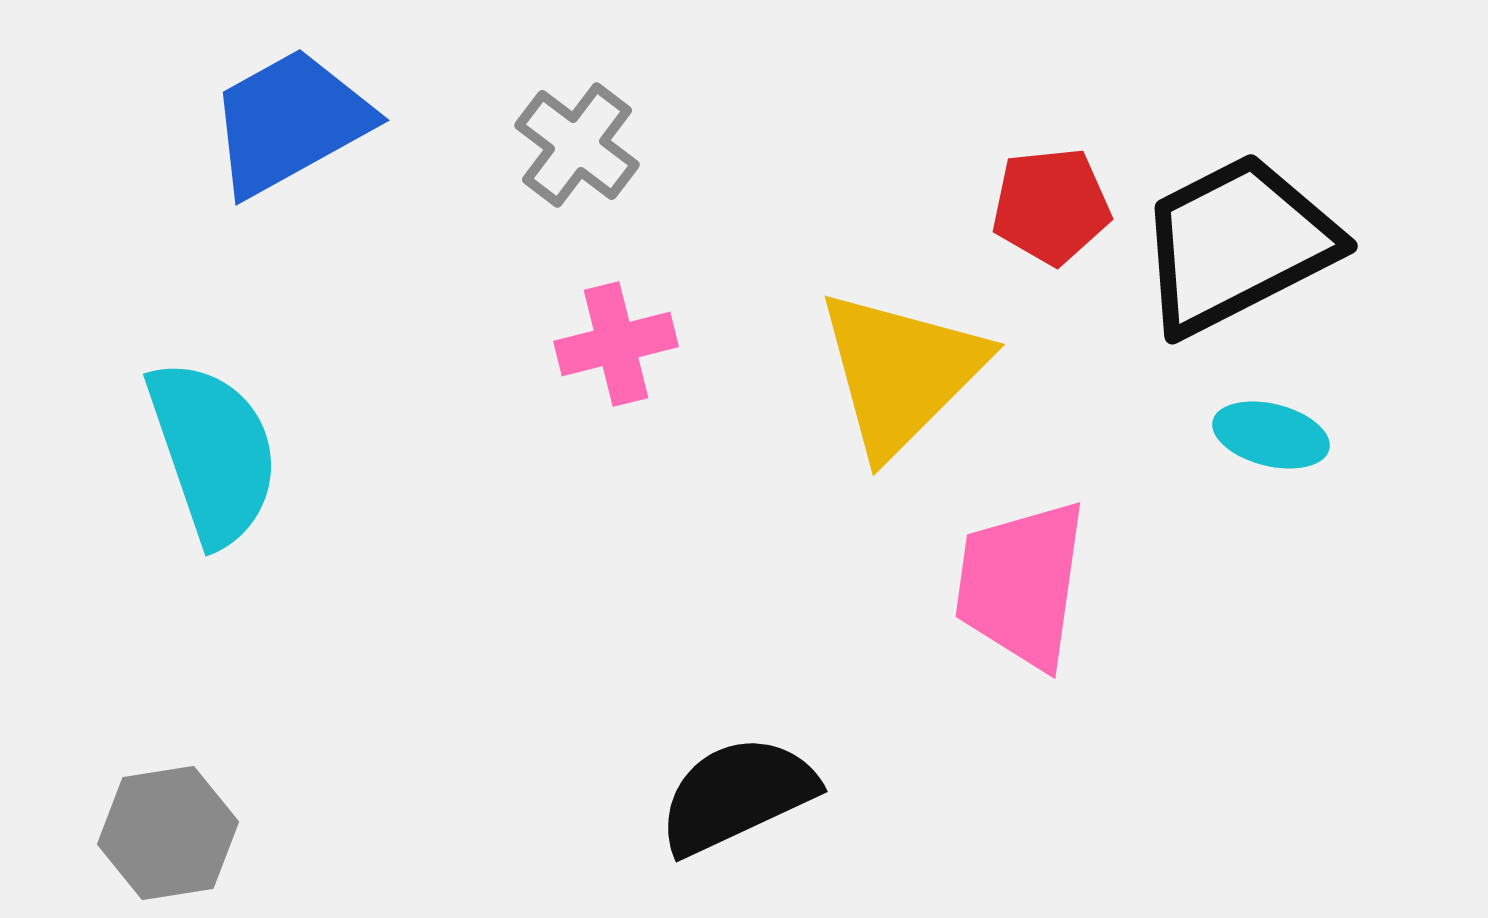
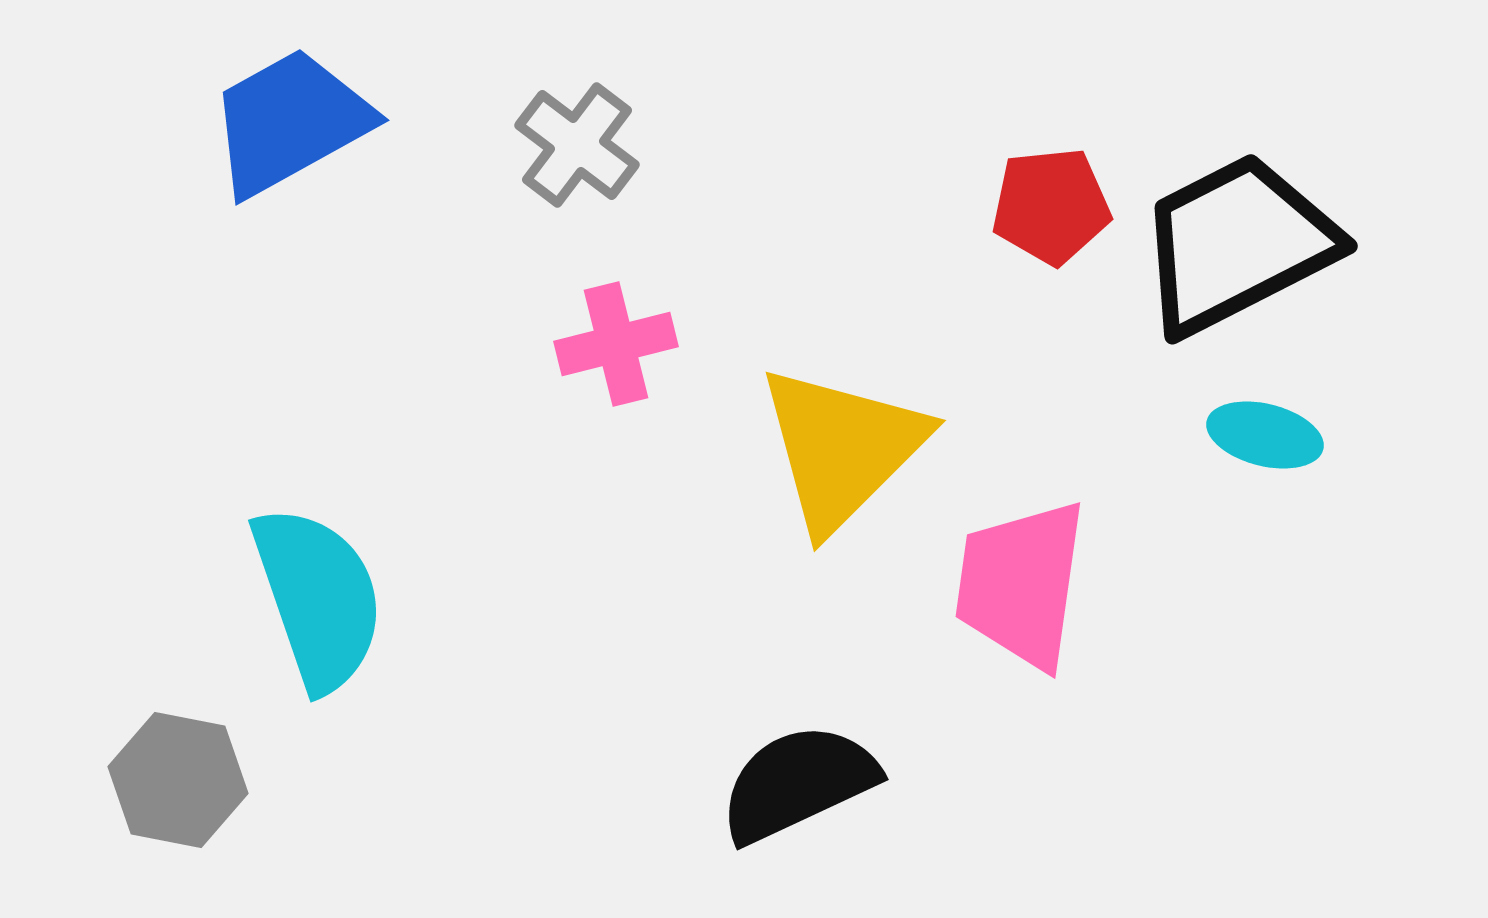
yellow triangle: moved 59 px left, 76 px down
cyan ellipse: moved 6 px left
cyan semicircle: moved 105 px right, 146 px down
black semicircle: moved 61 px right, 12 px up
gray hexagon: moved 10 px right, 53 px up; rotated 20 degrees clockwise
